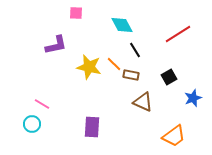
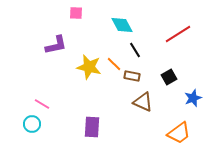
brown rectangle: moved 1 px right, 1 px down
orange trapezoid: moved 5 px right, 3 px up
